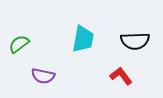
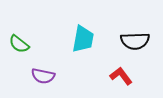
green semicircle: rotated 105 degrees counterclockwise
